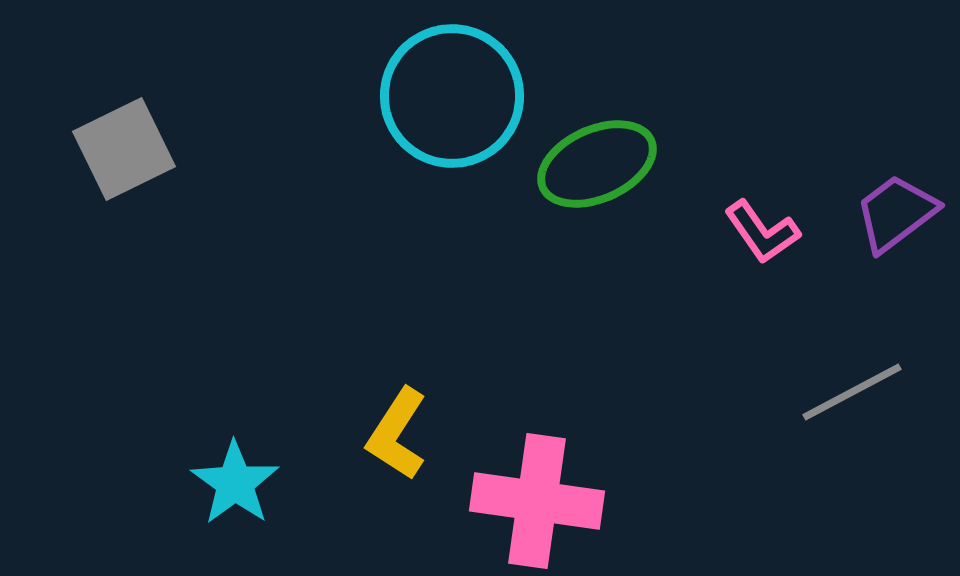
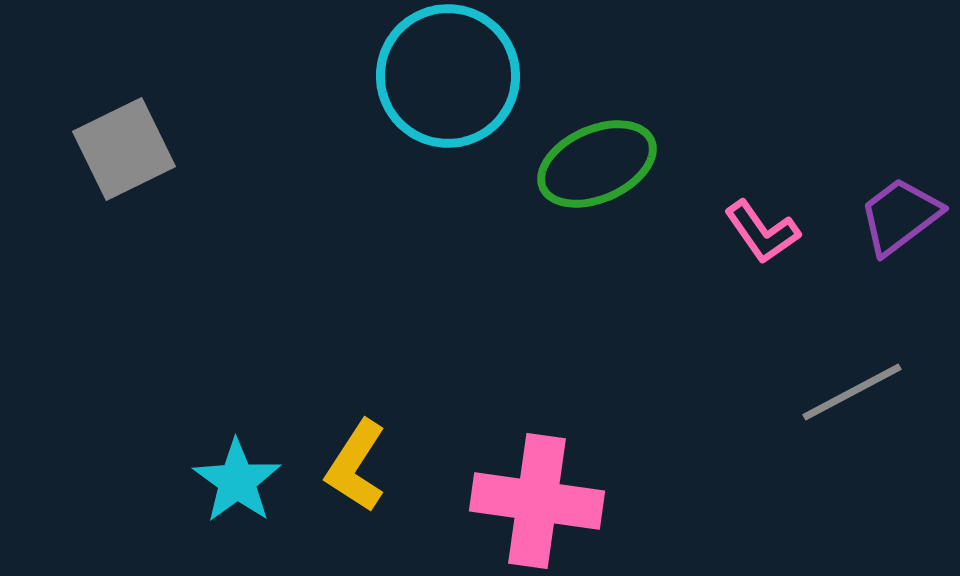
cyan circle: moved 4 px left, 20 px up
purple trapezoid: moved 4 px right, 3 px down
yellow L-shape: moved 41 px left, 32 px down
cyan star: moved 2 px right, 2 px up
